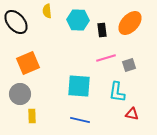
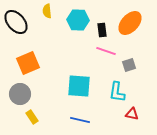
pink line: moved 7 px up; rotated 36 degrees clockwise
yellow rectangle: moved 1 px down; rotated 32 degrees counterclockwise
